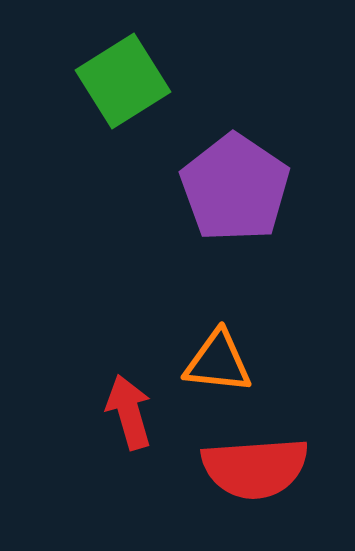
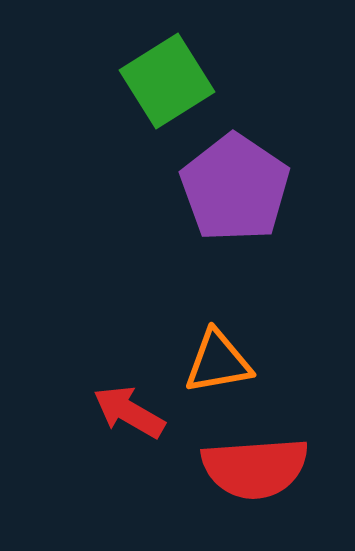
green square: moved 44 px right
orange triangle: rotated 16 degrees counterclockwise
red arrow: rotated 44 degrees counterclockwise
